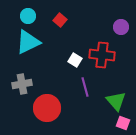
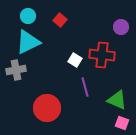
gray cross: moved 6 px left, 14 px up
green triangle: moved 1 px right, 1 px up; rotated 25 degrees counterclockwise
pink square: moved 1 px left
